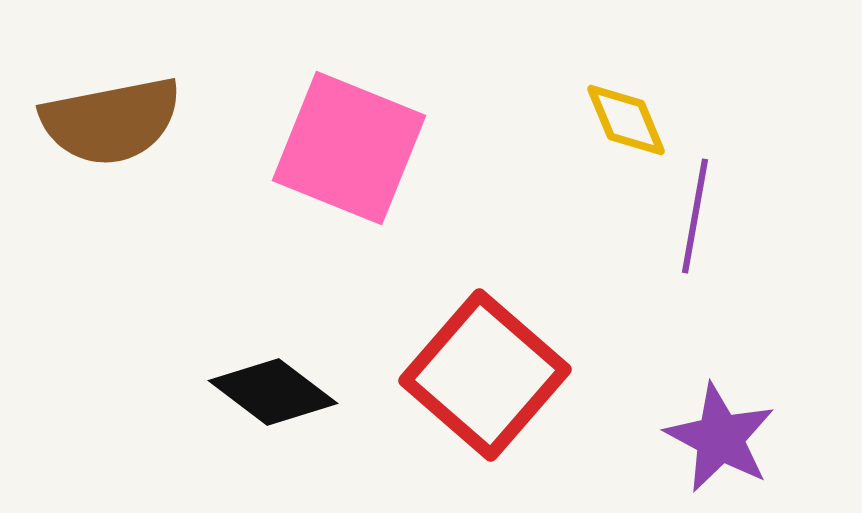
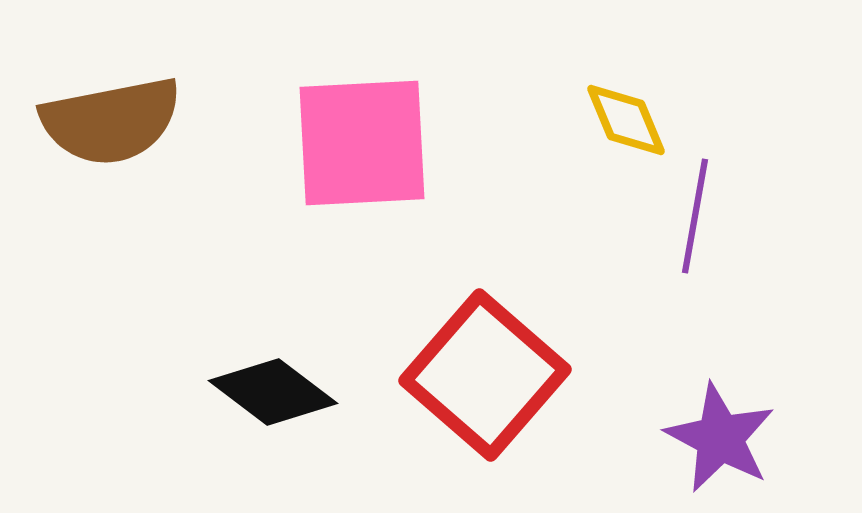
pink square: moved 13 px right, 5 px up; rotated 25 degrees counterclockwise
